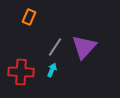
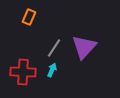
gray line: moved 1 px left, 1 px down
red cross: moved 2 px right
